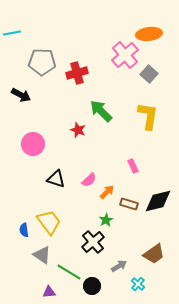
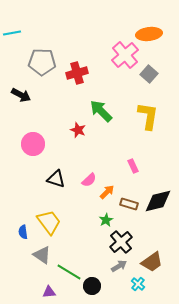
blue semicircle: moved 1 px left, 2 px down
black cross: moved 28 px right
brown trapezoid: moved 2 px left, 8 px down
